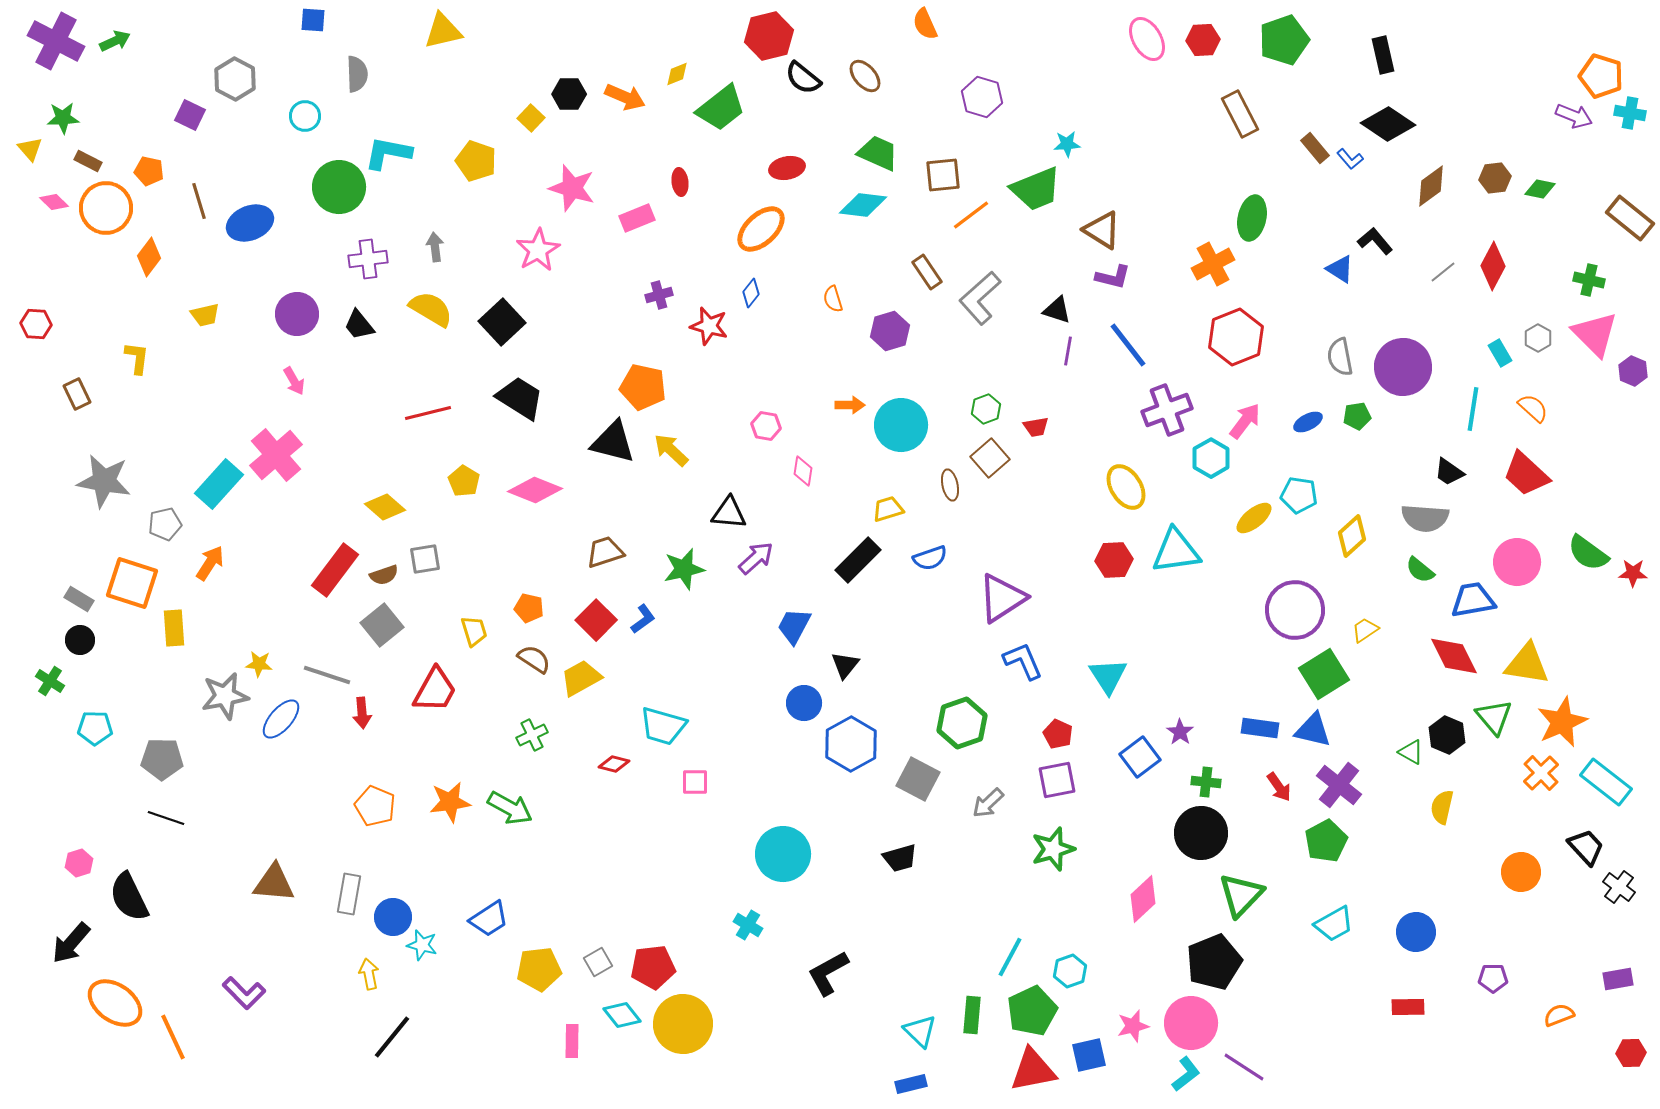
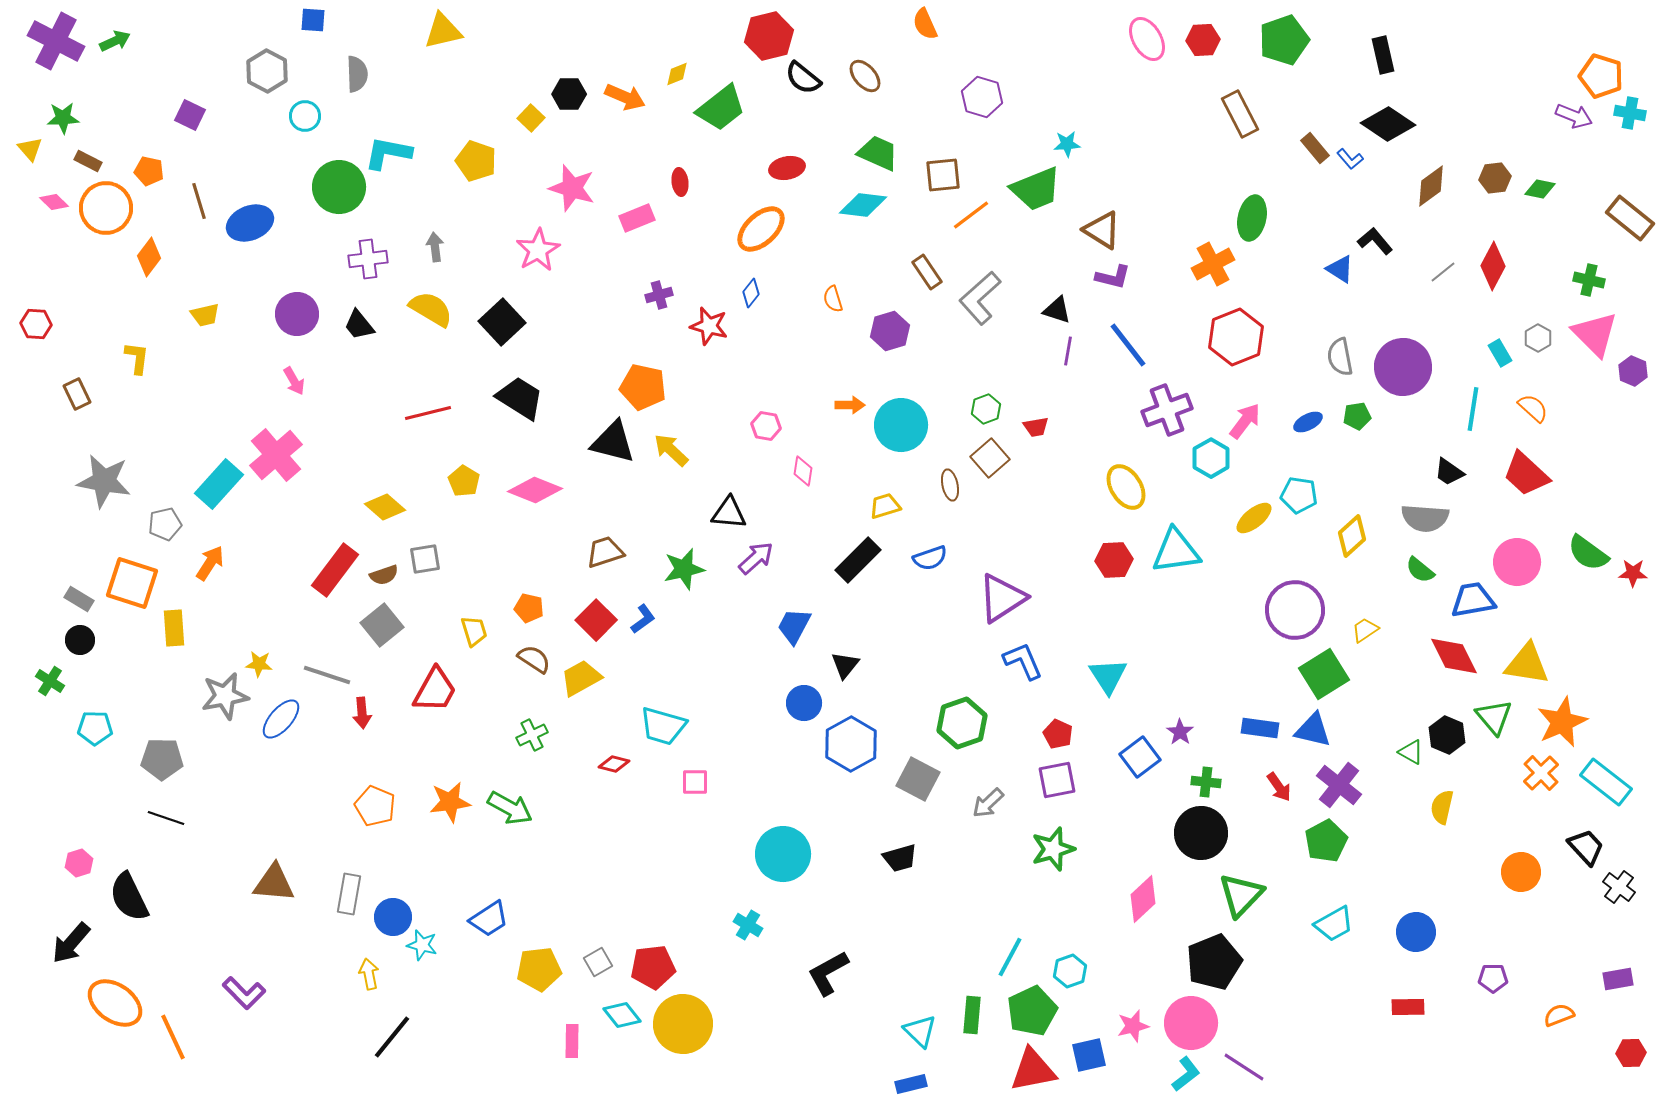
gray hexagon at (235, 79): moved 32 px right, 8 px up
yellow trapezoid at (888, 509): moved 3 px left, 3 px up
